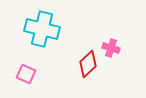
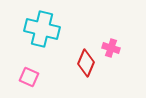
red diamond: moved 2 px left, 1 px up; rotated 24 degrees counterclockwise
pink square: moved 3 px right, 3 px down
